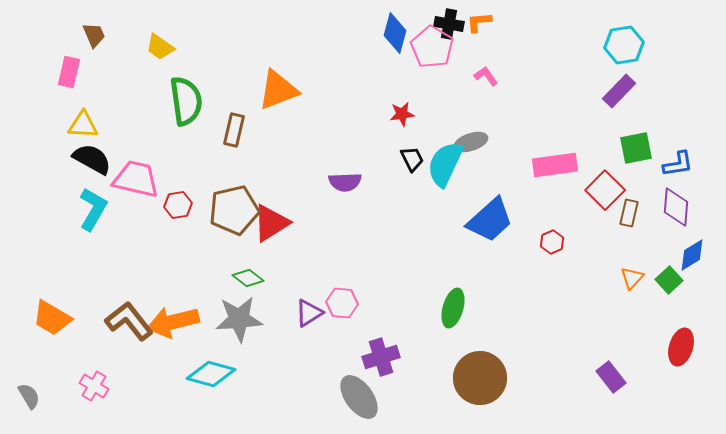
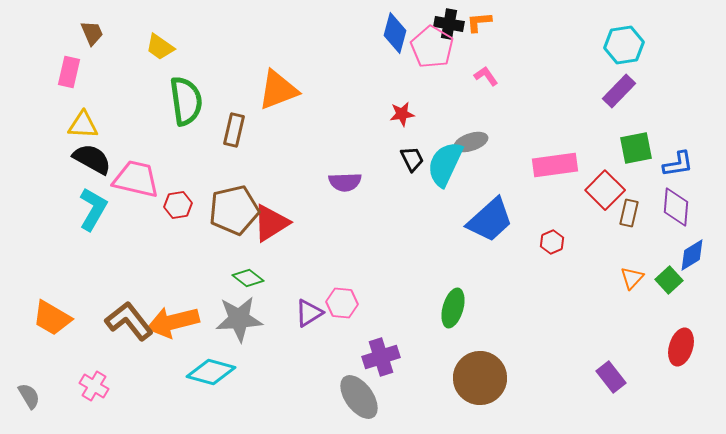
brown trapezoid at (94, 35): moved 2 px left, 2 px up
cyan diamond at (211, 374): moved 2 px up
